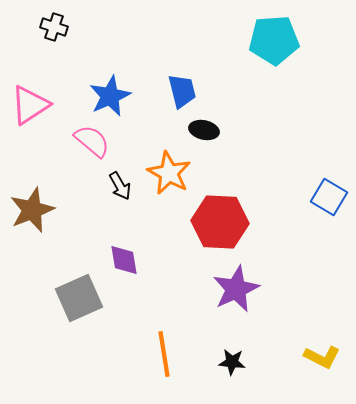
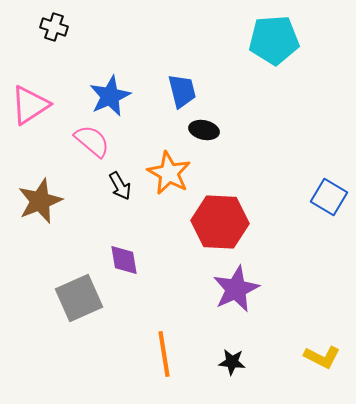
brown star: moved 8 px right, 9 px up
